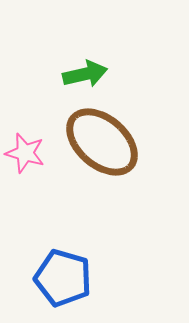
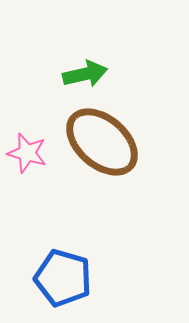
pink star: moved 2 px right
